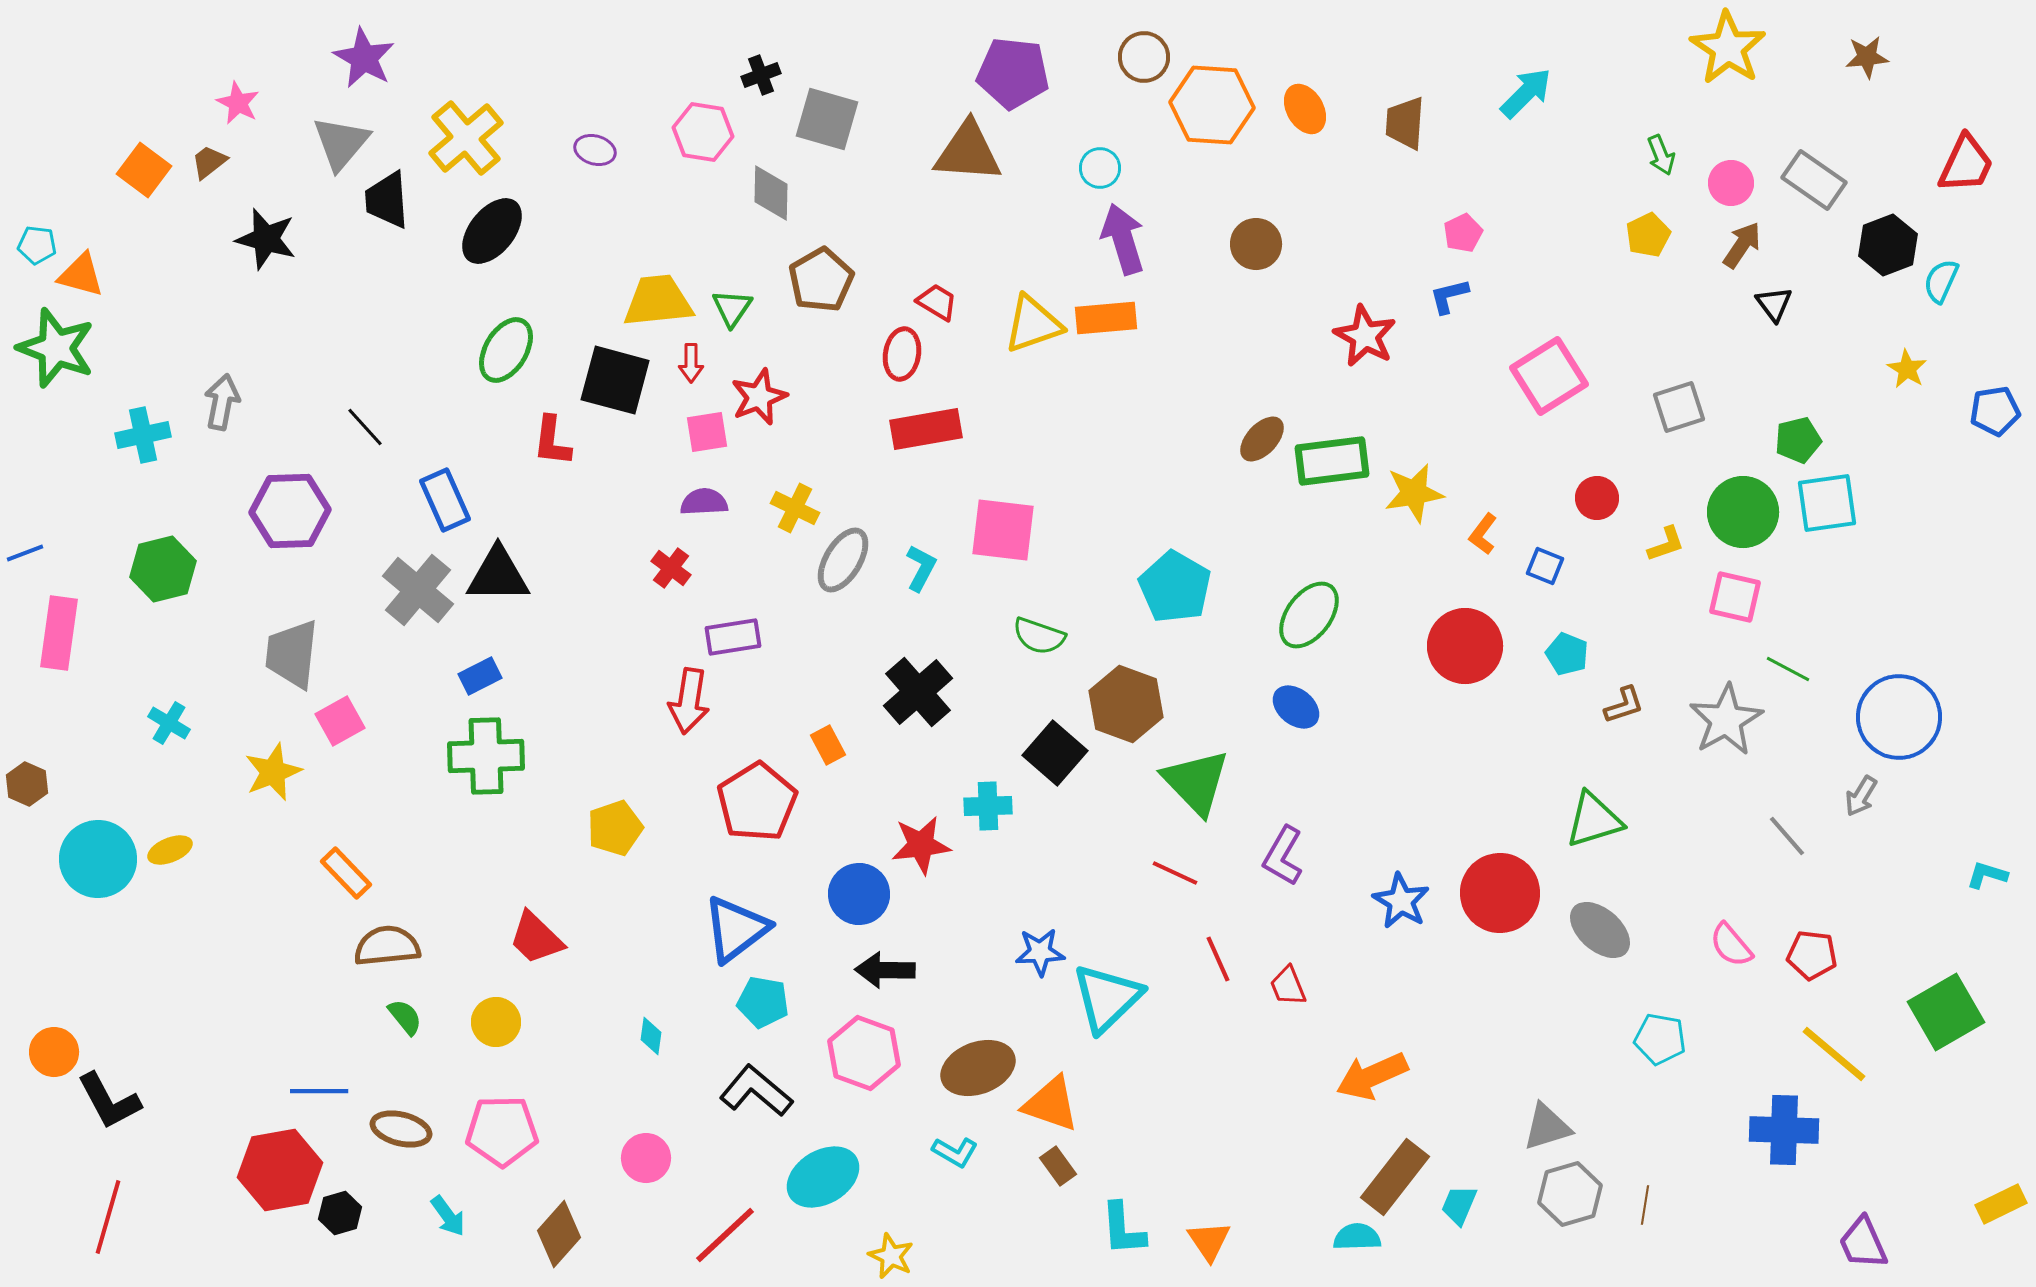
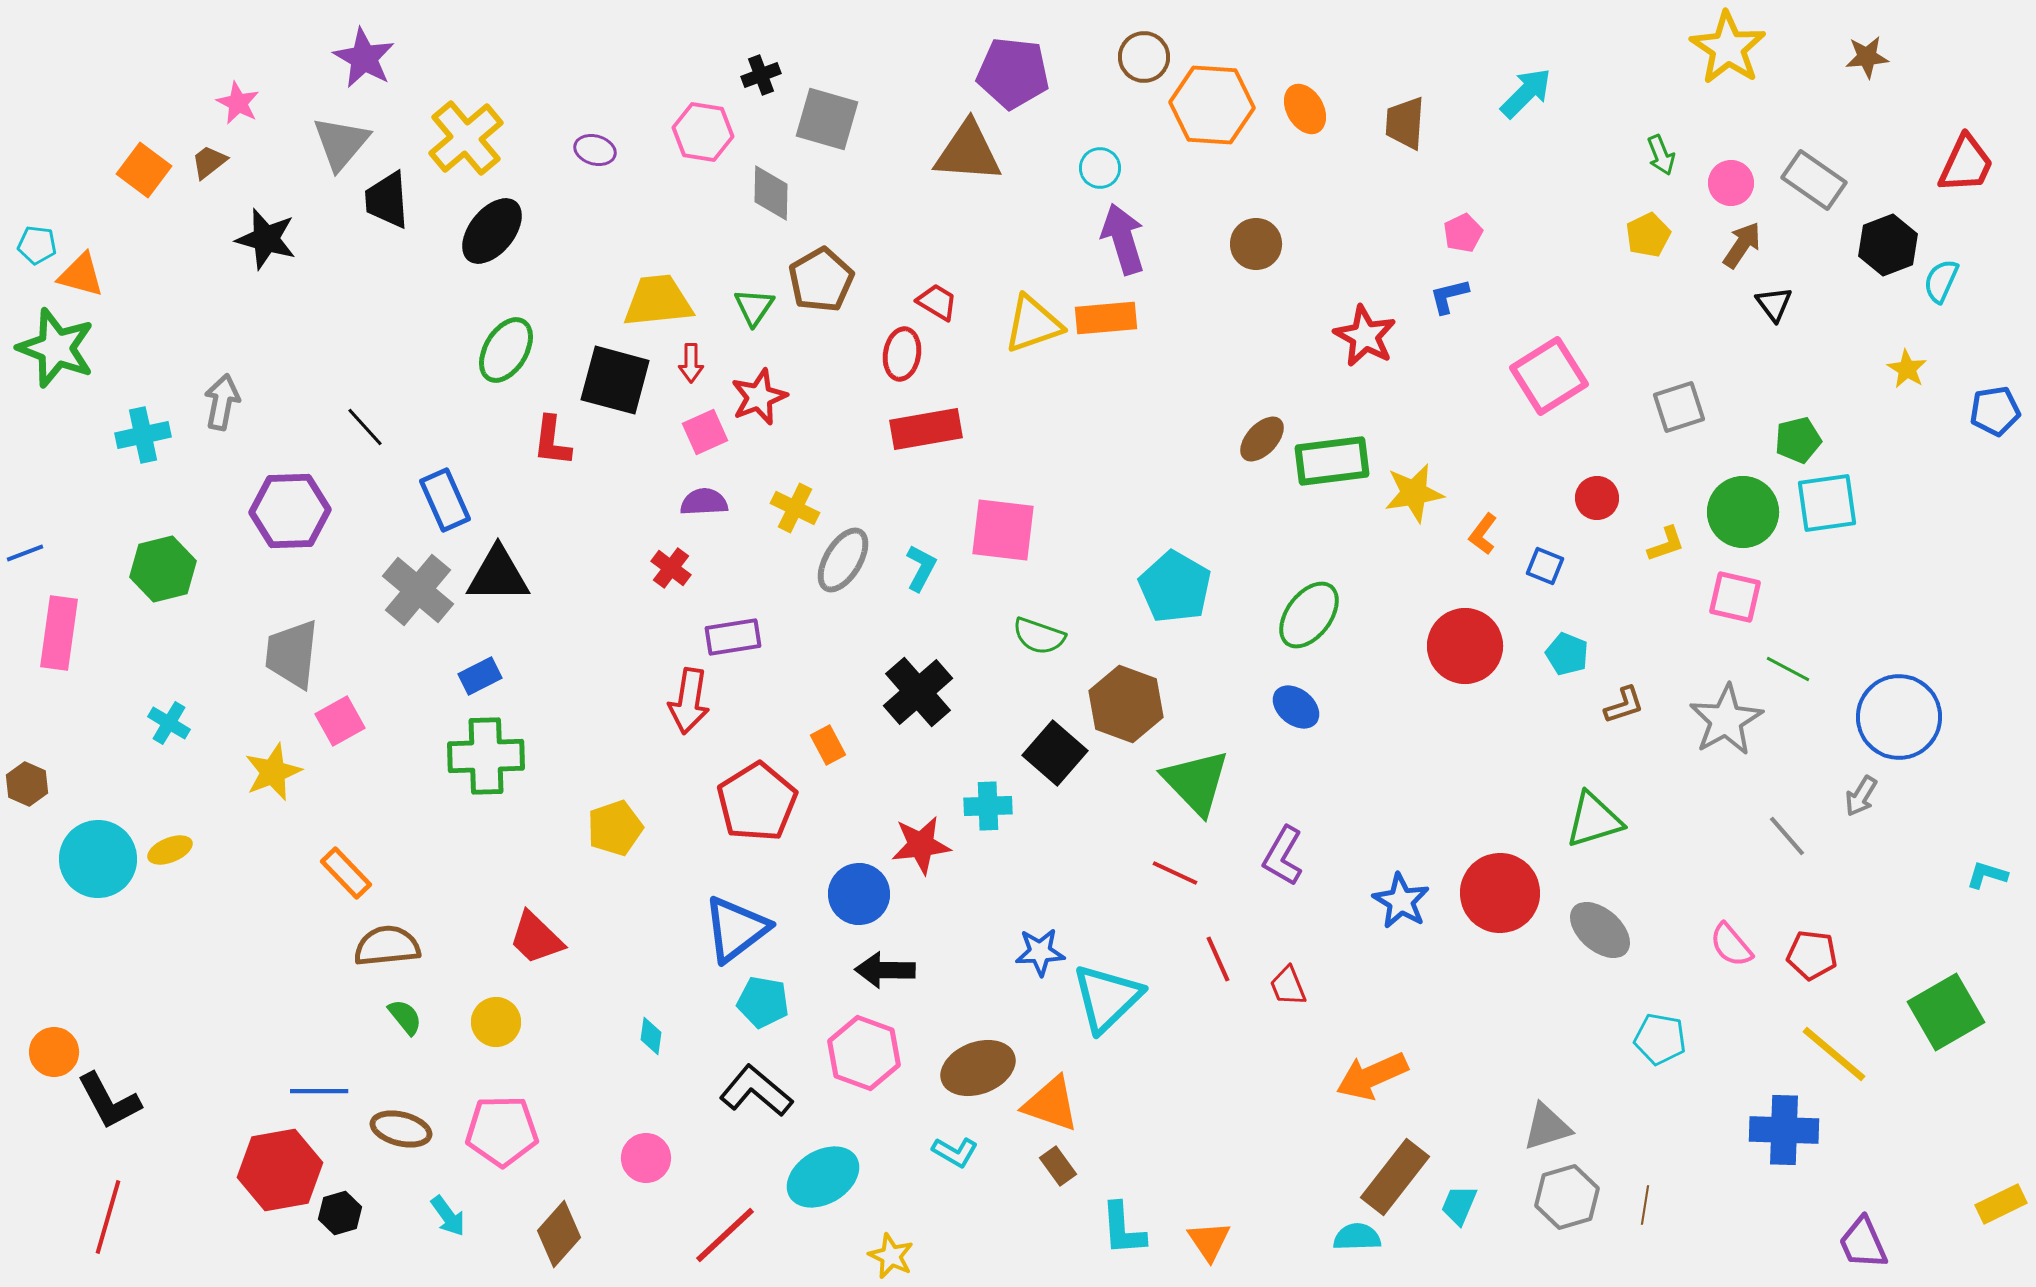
green triangle at (732, 308): moved 22 px right, 1 px up
pink square at (707, 432): moved 2 px left; rotated 15 degrees counterclockwise
gray hexagon at (1570, 1194): moved 3 px left, 3 px down
